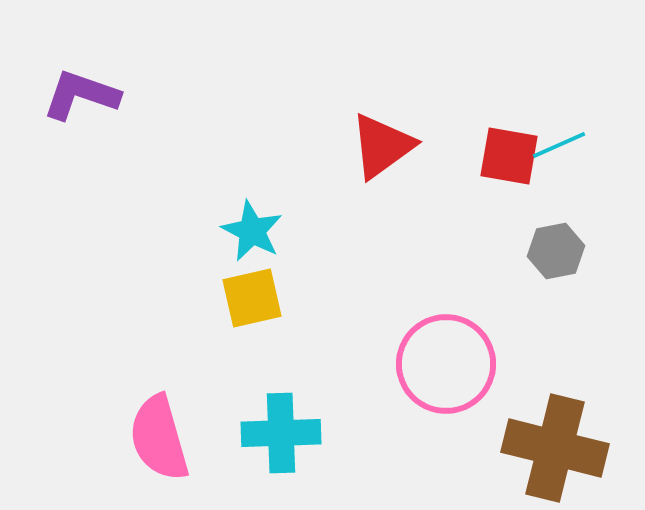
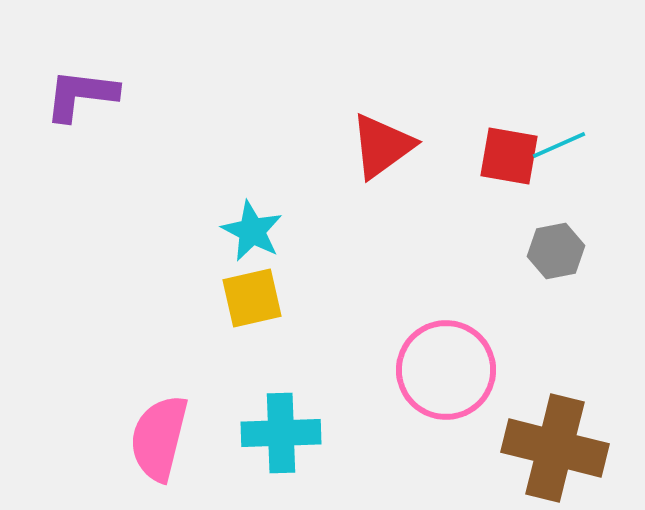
purple L-shape: rotated 12 degrees counterclockwise
pink circle: moved 6 px down
pink semicircle: rotated 30 degrees clockwise
